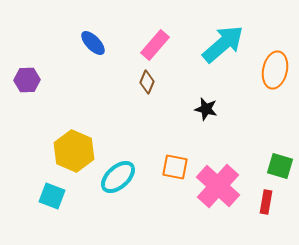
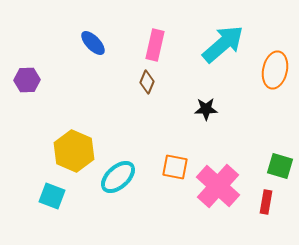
pink rectangle: rotated 28 degrees counterclockwise
black star: rotated 15 degrees counterclockwise
